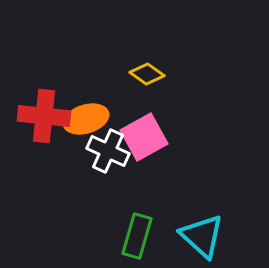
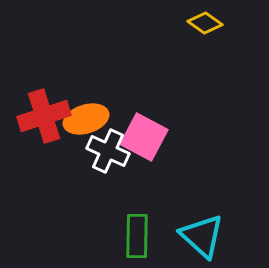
yellow diamond: moved 58 px right, 51 px up
red cross: rotated 24 degrees counterclockwise
pink square: rotated 33 degrees counterclockwise
green rectangle: rotated 15 degrees counterclockwise
